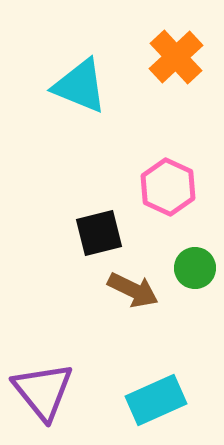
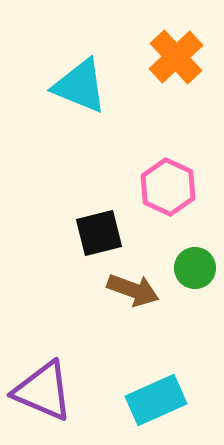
brown arrow: rotated 6 degrees counterclockwise
purple triangle: rotated 28 degrees counterclockwise
